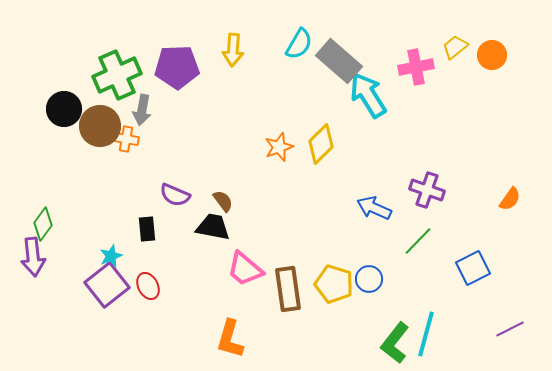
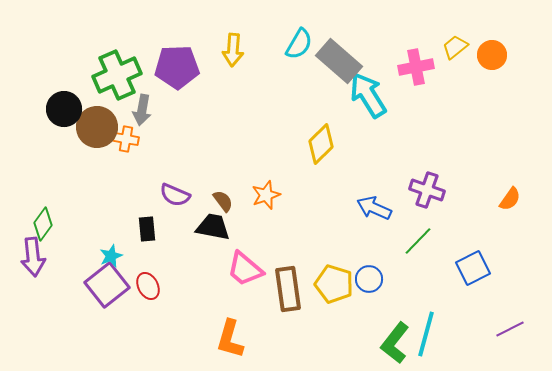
brown circle: moved 3 px left, 1 px down
orange star: moved 13 px left, 48 px down
